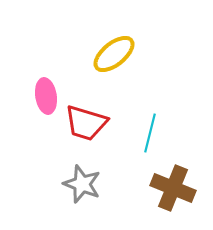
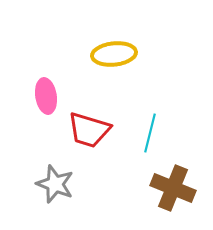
yellow ellipse: rotated 33 degrees clockwise
red trapezoid: moved 3 px right, 7 px down
gray star: moved 27 px left
